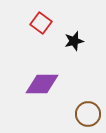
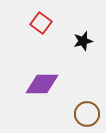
black star: moved 9 px right
brown circle: moved 1 px left
